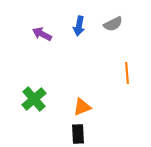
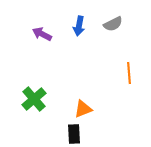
orange line: moved 2 px right
orange triangle: moved 1 px right, 2 px down
black rectangle: moved 4 px left
